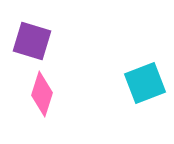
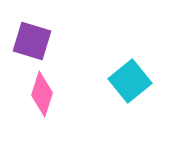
cyan square: moved 15 px left, 2 px up; rotated 18 degrees counterclockwise
